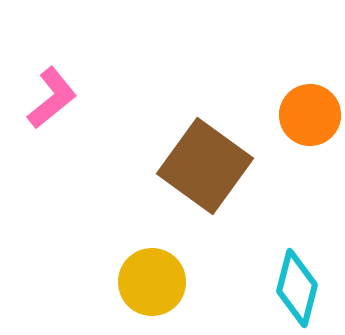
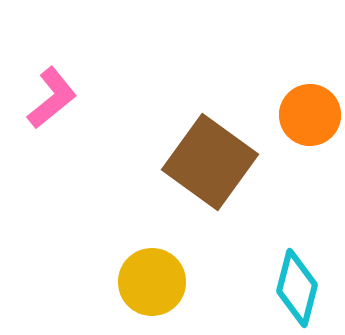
brown square: moved 5 px right, 4 px up
